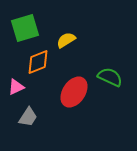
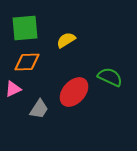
green square: rotated 12 degrees clockwise
orange diamond: moved 11 px left; rotated 20 degrees clockwise
pink triangle: moved 3 px left, 2 px down
red ellipse: rotated 8 degrees clockwise
gray trapezoid: moved 11 px right, 8 px up
